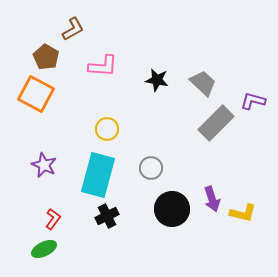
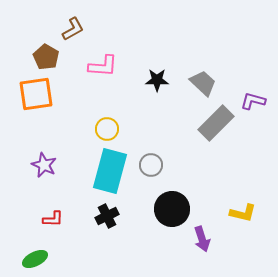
black star: rotated 10 degrees counterclockwise
orange square: rotated 36 degrees counterclockwise
gray circle: moved 3 px up
cyan rectangle: moved 12 px right, 4 px up
purple arrow: moved 10 px left, 40 px down
red L-shape: rotated 55 degrees clockwise
green ellipse: moved 9 px left, 10 px down
